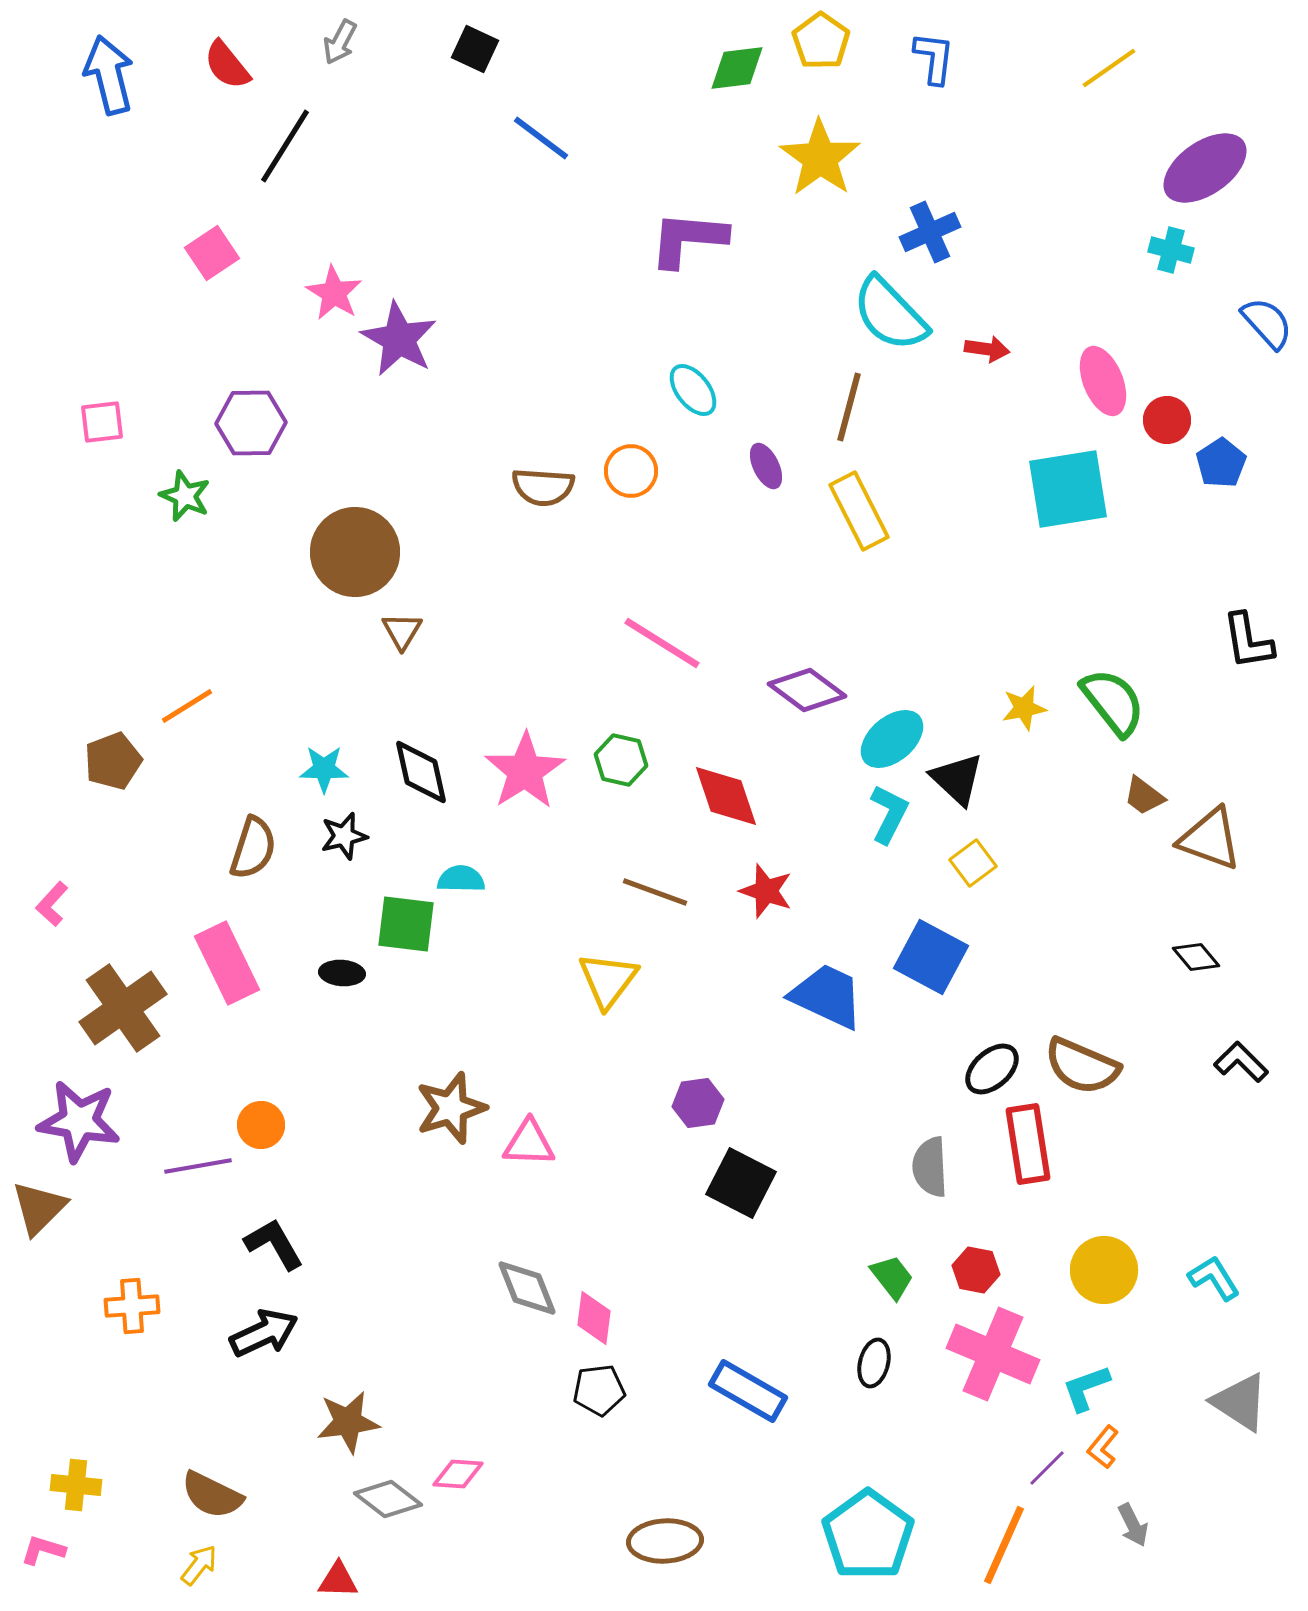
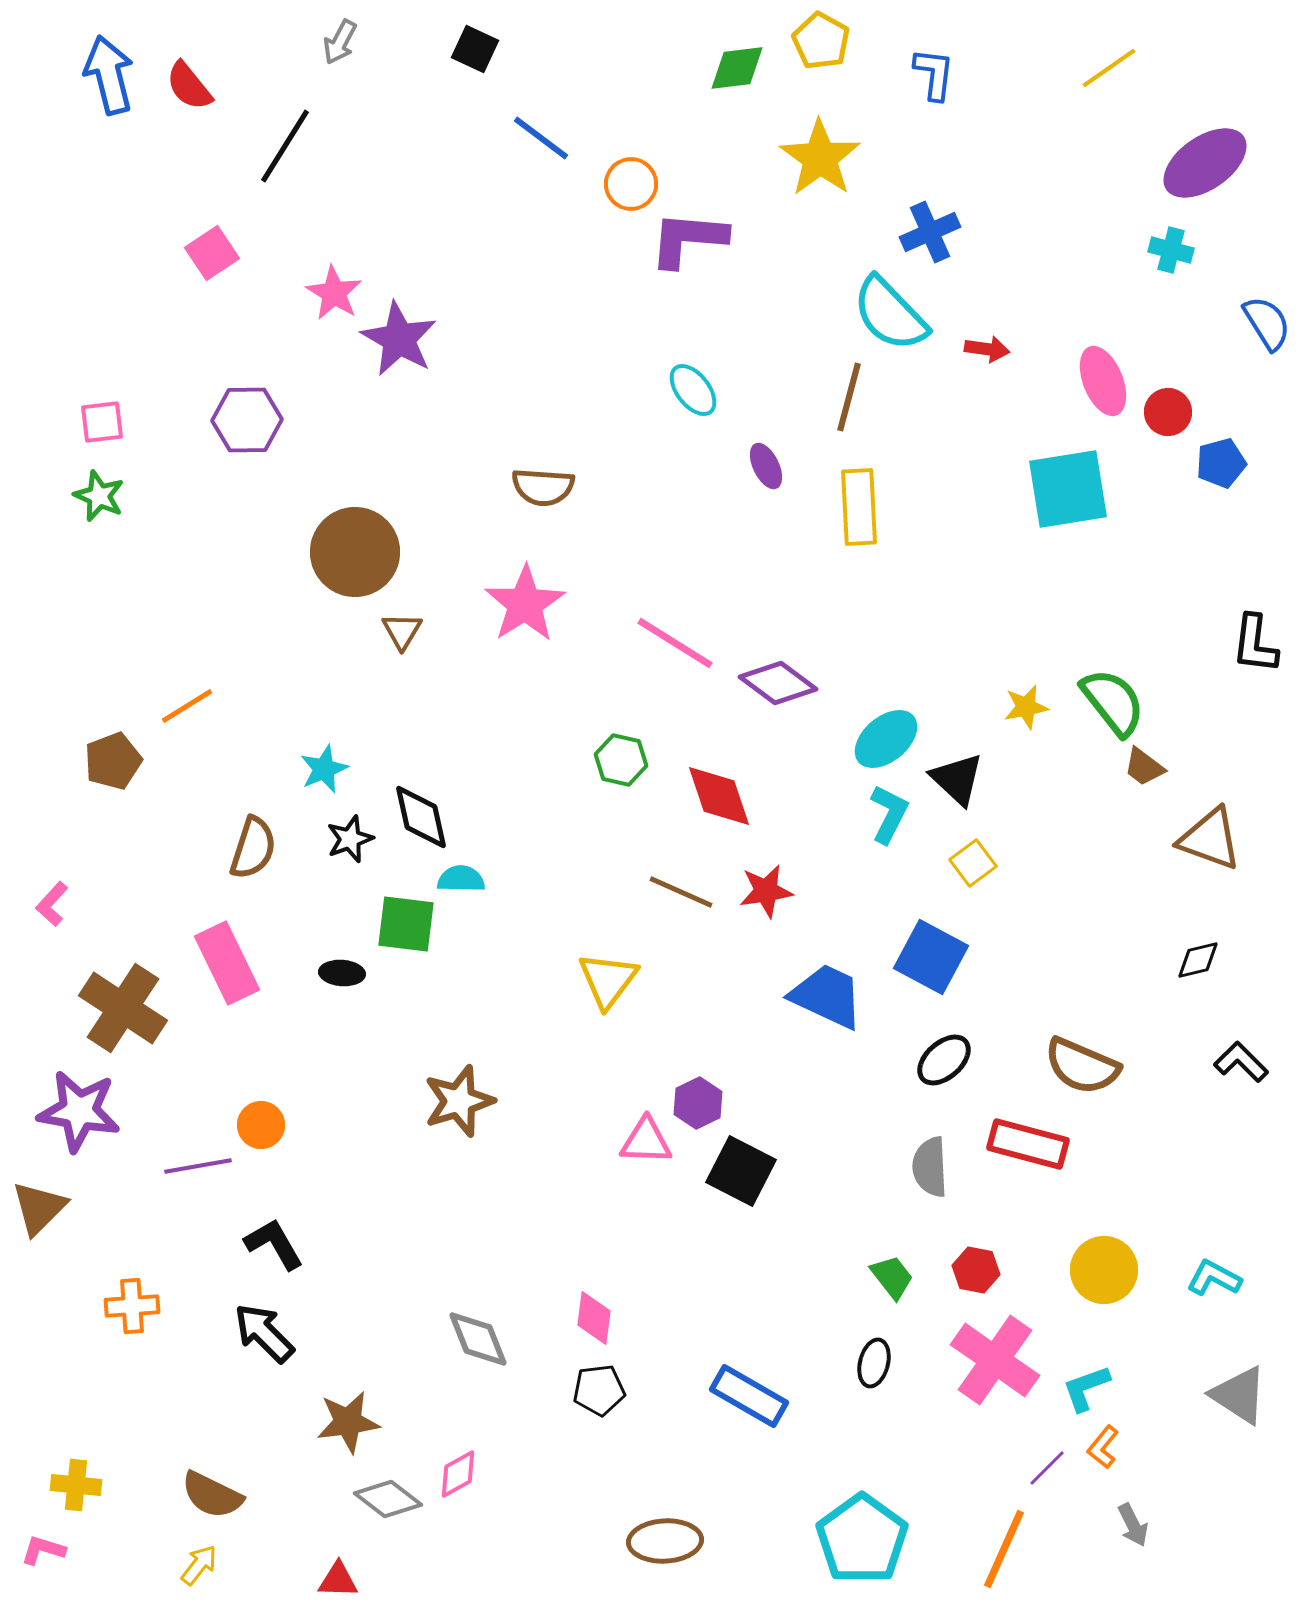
yellow pentagon at (821, 41): rotated 6 degrees counterclockwise
blue L-shape at (934, 58): moved 16 px down
red semicircle at (227, 65): moved 38 px left, 21 px down
purple ellipse at (1205, 168): moved 5 px up
blue semicircle at (1267, 323): rotated 10 degrees clockwise
brown line at (849, 407): moved 10 px up
red circle at (1167, 420): moved 1 px right, 8 px up
purple hexagon at (251, 423): moved 4 px left, 3 px up
blue pentagon at (1221, 463): rotated 18 degrees clockwise
orange circle at (631, 471): moved 287 px up
green star at (185, 496): moved 86 px left
yellow rectangle at (859, 511): moved 4 px up; rotated 24 degrees clockwise
black L-shape at (1248, 641): moved 7 px right, 3 px down; rotated 16 degrees clockwise
pink line at (662, 643): moved 13 px right
purple diamond at (807, 690): moved 29 px left, 7 px up
yellow star at (1024, 708): moved 2 px right, 1 px up
cyan ellipse at (892, 739): moved 6 px left
cyan star at (324, 769): rotated 24 degrees counterclockwise
pink star at (525, 771): moved 167 px up
black diamond at (421, 772): moved 45 px down
red diamond at (726, 796): moved 7 px left
brown trapezoid at (1144, 796): moved 29 px up
black star at (344, 836): moved 6 px right, 3 px down; rotated 6 degrees counterclockwise
red star at (766, 891): rotated 28 degrees counterclockwise
brown line at (655, 892): moved 26 px right; rotated 4 degrees clockwise
black diamond at (1196, 957): moved 2 px right, 3 px down; rotated 63 degrees counterclockwise
brown cross at (123, 1008): rotated 22 degrees counterclockwise
black ellipse at (992, 1069): moved 48 px left, 9 px up
purple hexagon at (698, 1103): rotated 18 degrees counterclockwise
brown star at (451, 1108): moved 8 px right, 7 px up
purple star at (79, 1121): moved 10 px up
pink triangle at (529, 1143): moved 117 px right, 2 px up
red rectangle at (1028, 1144): rotated 66 degrees counterclockwise
black square at (741, 1183): moved 12 px up
cyan L-shape at (1214, 1278): rotated 30 degrees counterclockwise
gray diamond at (527, 1288): moved 49 px left, 51 px down
black arrow at (264, 1333): rotated 110 degrees counterclockwise
pink cross at (993, 1354): moved 2 px right, 6 px down; rotated 12 degrees clockwise
blue rectangle at (748, 1391): moved 1 px right, 5 px down
gray triangle at (1240, 1402): moved 1 px left, 7 px up
pink diamond at (458, 1474): rotated 33 degrees counterclockwise
cyan pentagon at (868, 1535): moved 6 px left, 4 px down
orange line at (1004, 1545): moved 4 px down
